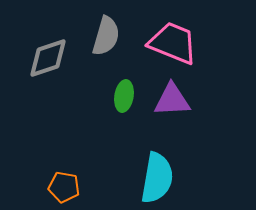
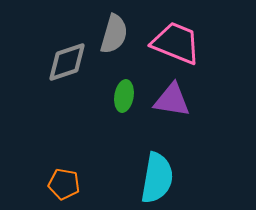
gray semicircle: moved 8 px right, 2 px up
pink trapezoid: moved 3 px right
gray diamond: moved 19 px right, 4 px down
purple triangle: rotated 12 degrees clockwise
orange pentagon: moved 3 px up
